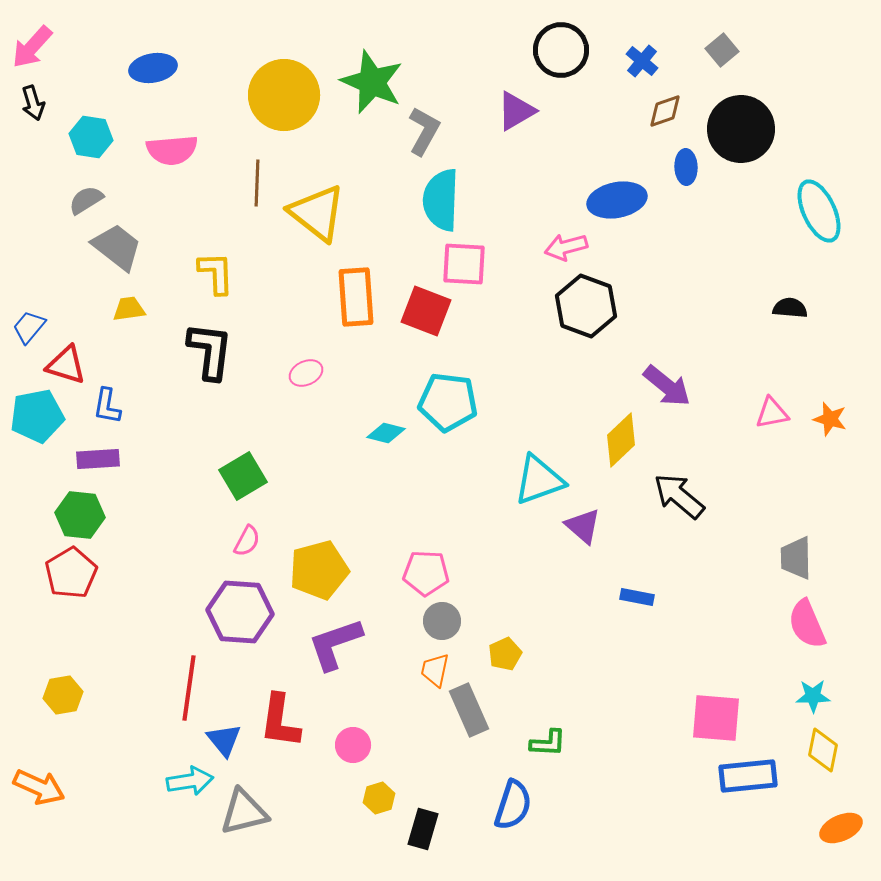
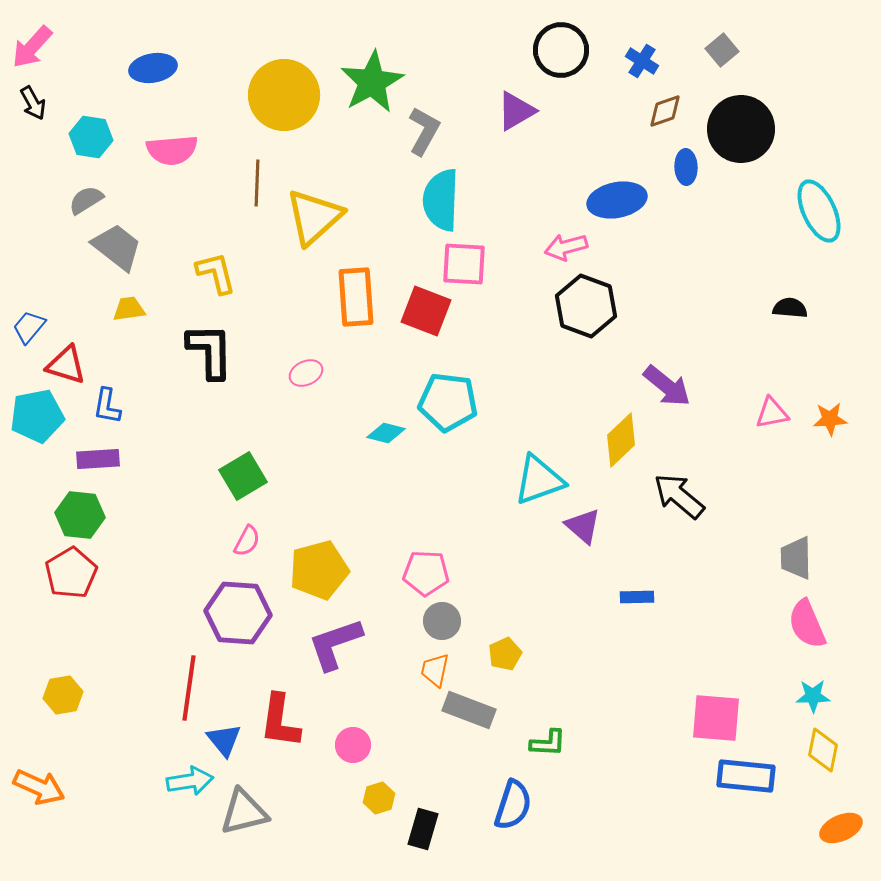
blue cross at (642, 61): rotated 8 degrees counterclockwise
green star at (372, 82): rotated 20 degrees clockwise
black arrow at (33, 103): rotated 12 degrees counterclockwise
yellow triangle at (317, 213): moved 3 px left, 4 px down; rotated 40 degrees clockwise
yellow L-shape at (216, 273): rotated 12 degrees counterclockwise
black L-shape at (210, 351): rotated 8 degrees counterclockwise
orange star at (830, 419): rotated 20 degrees counterclockwise
blue rectangle at (637, 597): rotated 12 degrees counterclockwise
purple hexagon at (240, 612): moved 2 px left, 1 px down
gray rectangle at (469, 710): rotated 45 degrees counterclockwise
blue rectangle at (748, 776): moved 2 px left; rotated 12 degrees clockwise
